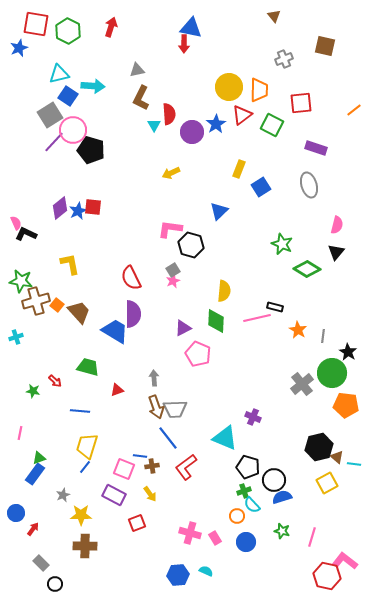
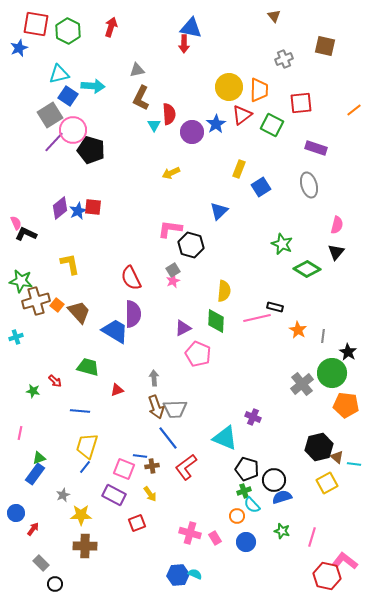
black pentagon at (248, 467): moved 1 px left, 2 px down
cyan semicircle at (206, 571): moved 11 px left, 3 px down
